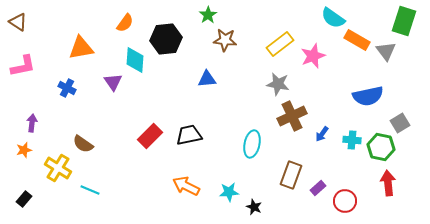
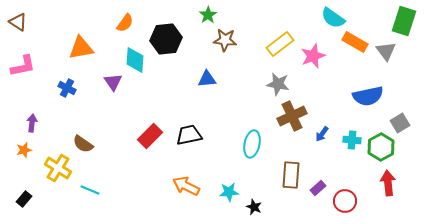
orange rectangle: moved 2 px left, 2 px down
green hexagon: rotated 20 degrees clockwise
brown rectangle: rotated 16 degrees counterclockwise
